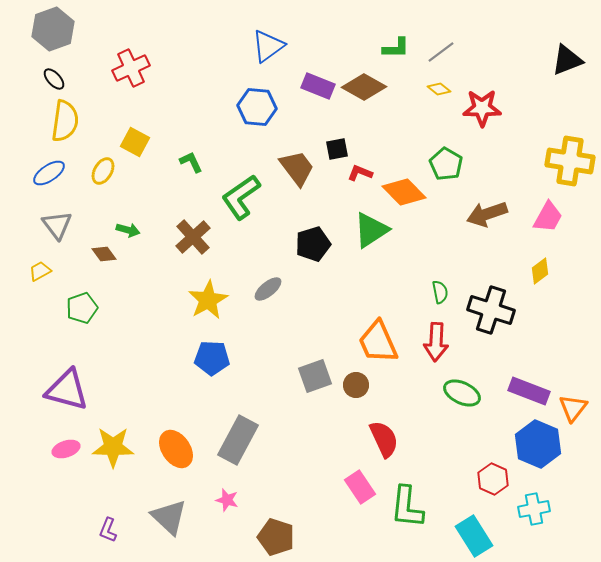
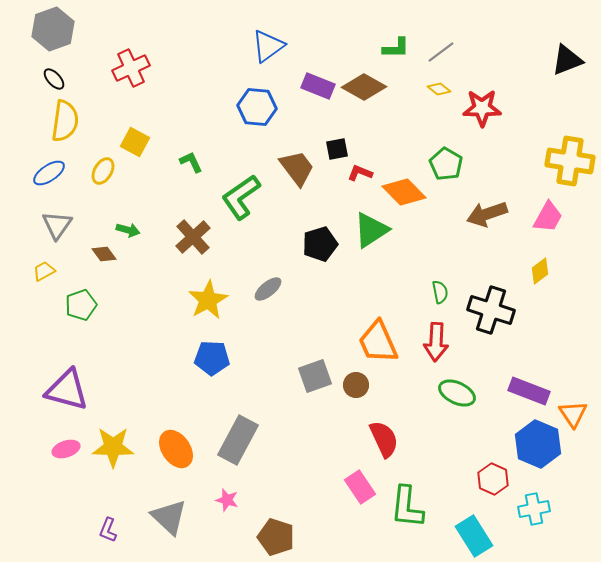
gray triangle at (57, 225): rotated 12 degrees clockwise
black pentagon at (313, 244): moved 7 px right
yellow trapezoid at (40, 271): moved 4 px right
green pentagon at (82, 308): moved 1 px left, 3 px up
green ellipse at (462, 393): moved 5 px left
orange triangle at (573, 408): moved 6 px down; rotated 12 degrees counterclockwise
